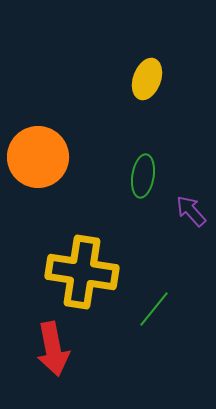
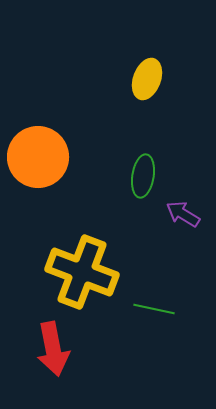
purple arrow: moved 8 px left, 3 px down; rotated 16 degrees counterclockwise
yellow cross: rotated 12 degrees clockwise
green line: rotated 63 degrees clockwise
